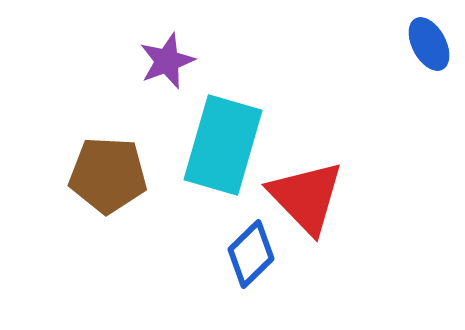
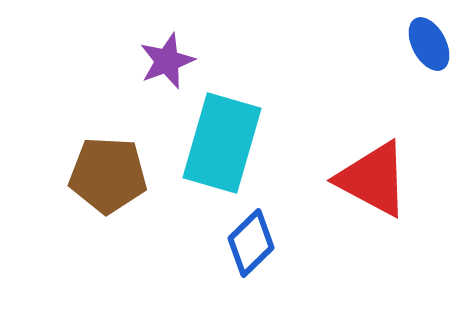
cyan rectangle: moved 1 px left, 2 px up
red triangle: moved 67 px right, 18 px up; rotated 18 degrees counterclockwise
blue diamond: moved 11 px up
